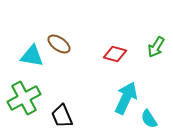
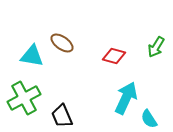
brown ellipse: moved 3 px right, 1 px up
red diamond: moved 1 px left, 2 px down
